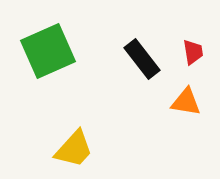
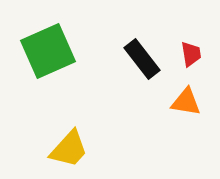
red trapezoid: moved 2 px left, 2 px down
yellow trapezoid: moved 5 px left
